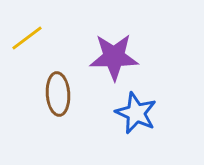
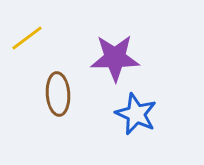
purple star: moved 1 px right, 1 px down
blue star: moved 1 px down
